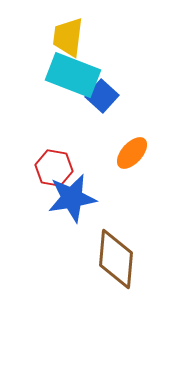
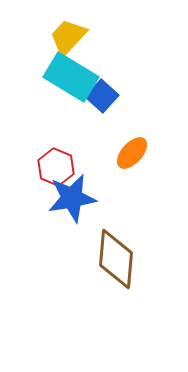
yellow trapezoid: rotated 36 degrees clockwise
cyan rectangle: moved 2 px left, 2 px down; rotated 10 degrees clockwise
red hexagon: moved 2 px right, 1 px up; rotated 12 degrees clockwise
